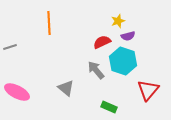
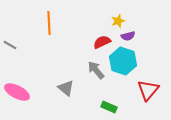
gray line: moved 2 px up; rotated 48 degrees clockwise
